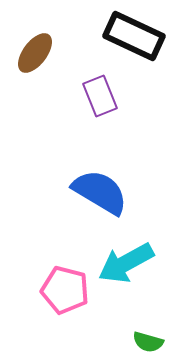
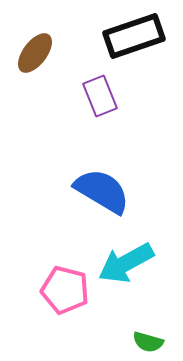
black rectangle: rotated 44 degrees counterclockwise
blue semicircle: moved 2 px right, 1 px up
